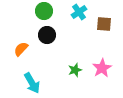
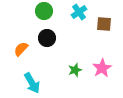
black circle: moved 3 px down
